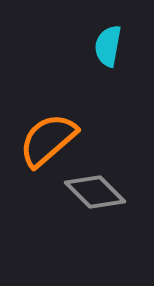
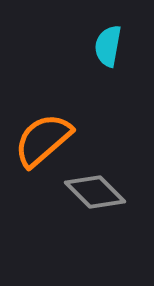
orange semicircle: moved 5 px left
